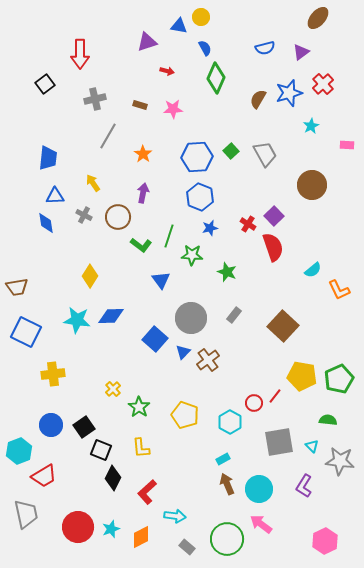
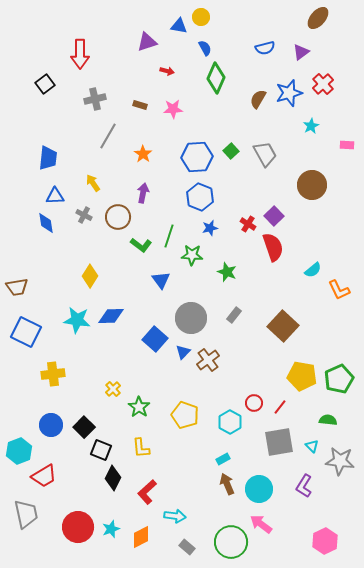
red line at (275, 396): moved 5 px right, 11 px down
black square at (84, 427): rotated 10 degrees counterclockwise
green circle at (227, 539): moved 4 px right, 3 px down
